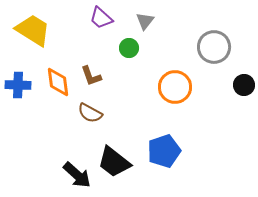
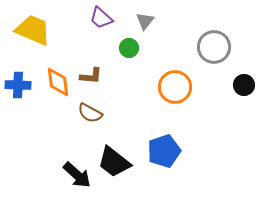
yellow trapezoid: rotated 9 degrees counterclockwise
brown L-shape: rotated 65 degrees counterclockwise
